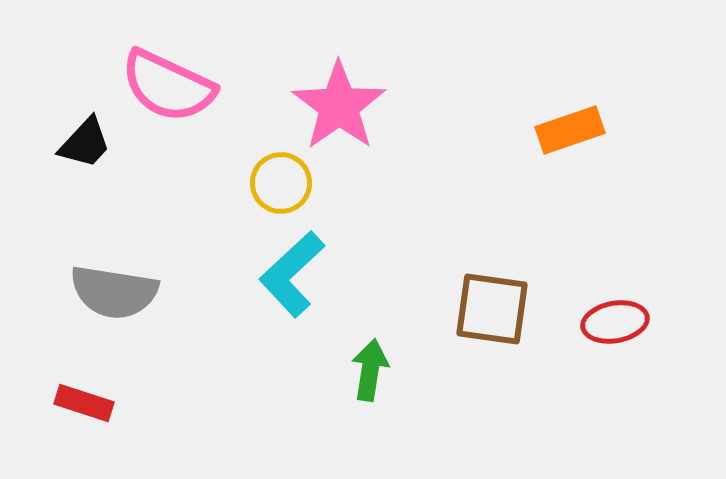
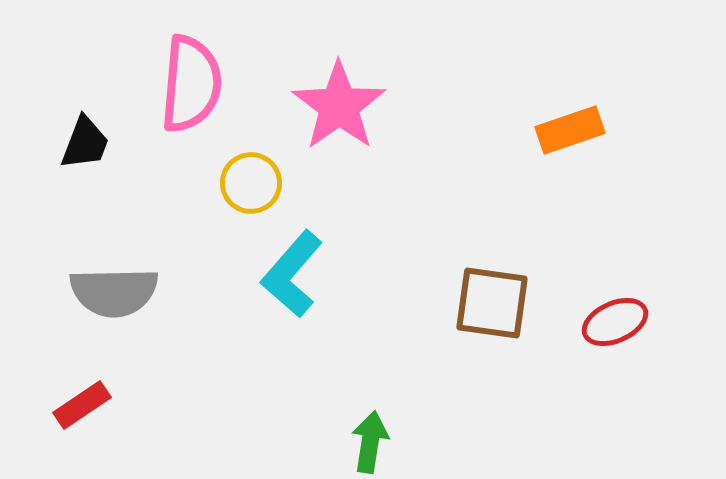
pink semicircle: moved 23 px right, 2 px up; rotated 110 degrees counterclockwise
black trapezoid: rotated 22 degrees counterclockwise
yellow circle: moved 30 px left
cyan L-shape: rotated 6 degrees counterclockwise
gray semicircle: rotated 10 degrees counterclockwise
brown square: moved 6 px up
red ellipse: rotated 14 degrees counterclockwise
green arrow: moved 72 px down
red rectangle: moved 2 px left, 2 px down; rotated 52 degrees counterclockwise
